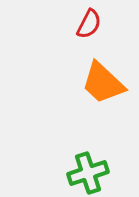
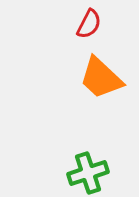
orange trapezoid: moved 2 px left, 5 px up
